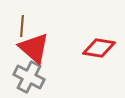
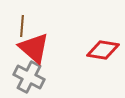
red diamond: moved 4 px right, 2 px down
